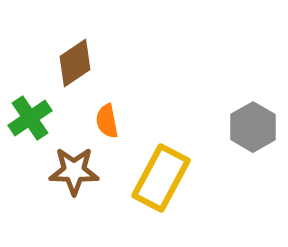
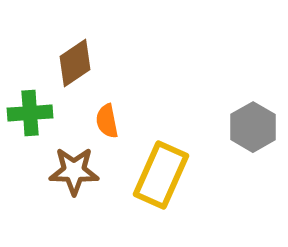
green cross: moved 5 px up; rotated 30 degrees clockwise
yellow rectangle: moved 3 px up; rotated 4 degrees counterclockwise
